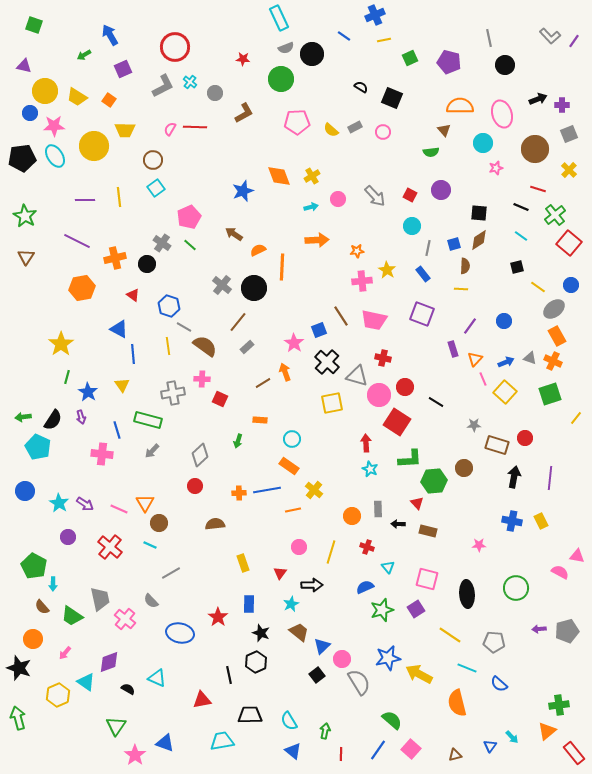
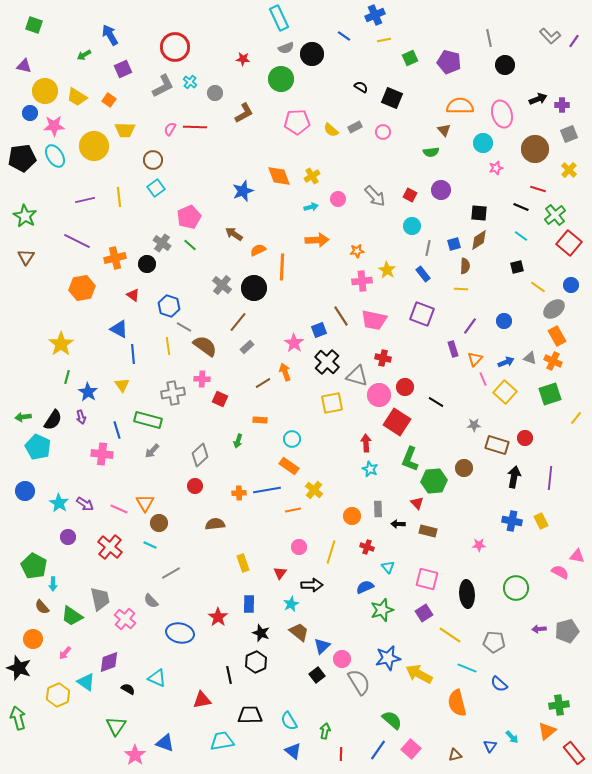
purple line at (85, 200): rotated 12 degrees counterclockwise
green L-shape at (410, 459): rotated 115 degrees clockwise
purple square at (416, 609): moved 8 px right, 4 px down
